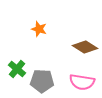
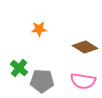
orange star: rotated 21 degrees counterclockwise
green cross: moved 2 px right, 1 px up
pink semicircle: moved 1 px right, 1 px up
